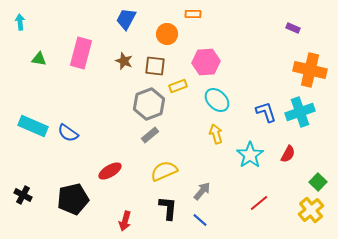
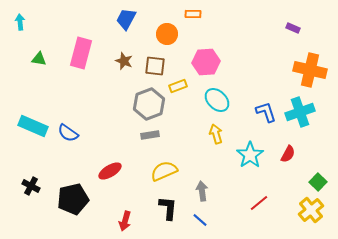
gray rectangle: rotated 30 degrees clockwise
gray arrow: rotated 48 degrees counterclockwise
black cross: moved 8 px right, 9 px up
